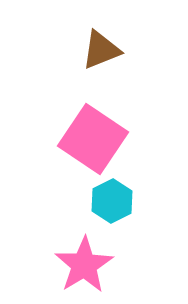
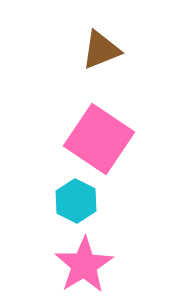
pink square: moved 6 px right
cyan hexagon: moved 36 px left; rotated 6 degrees counterclockwise
